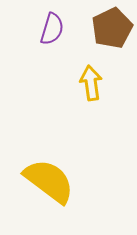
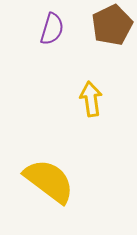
brown pentagon: moved 3 px up
yellow arrow: moved 16 px down
